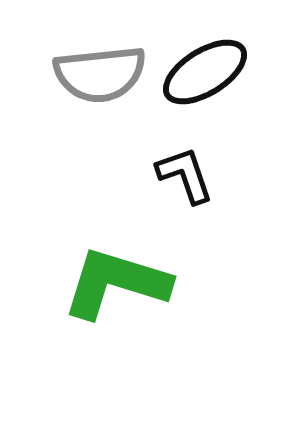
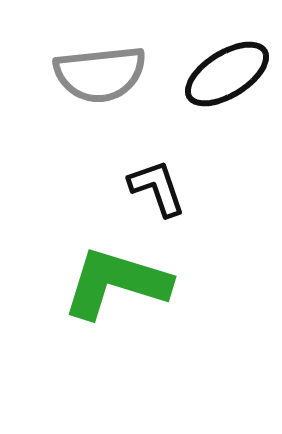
black ellipse: moved 22 px right, 2 px down
black L-shape: moved 28 px left, 13 px down
